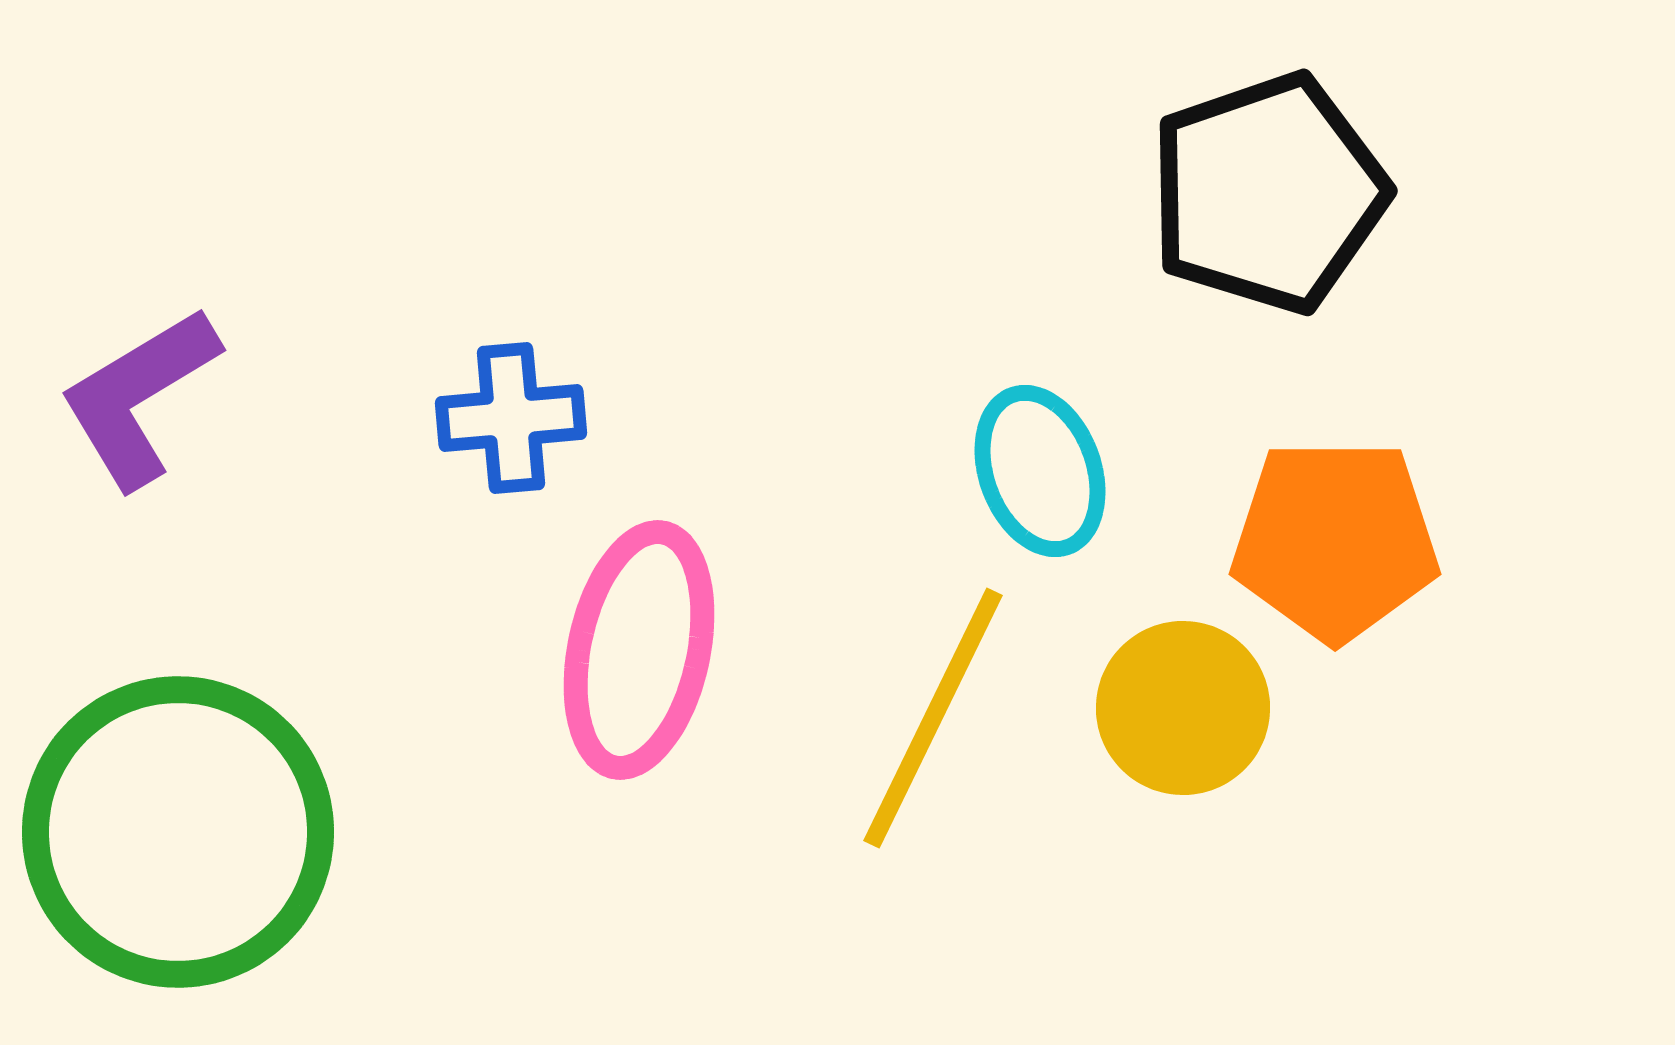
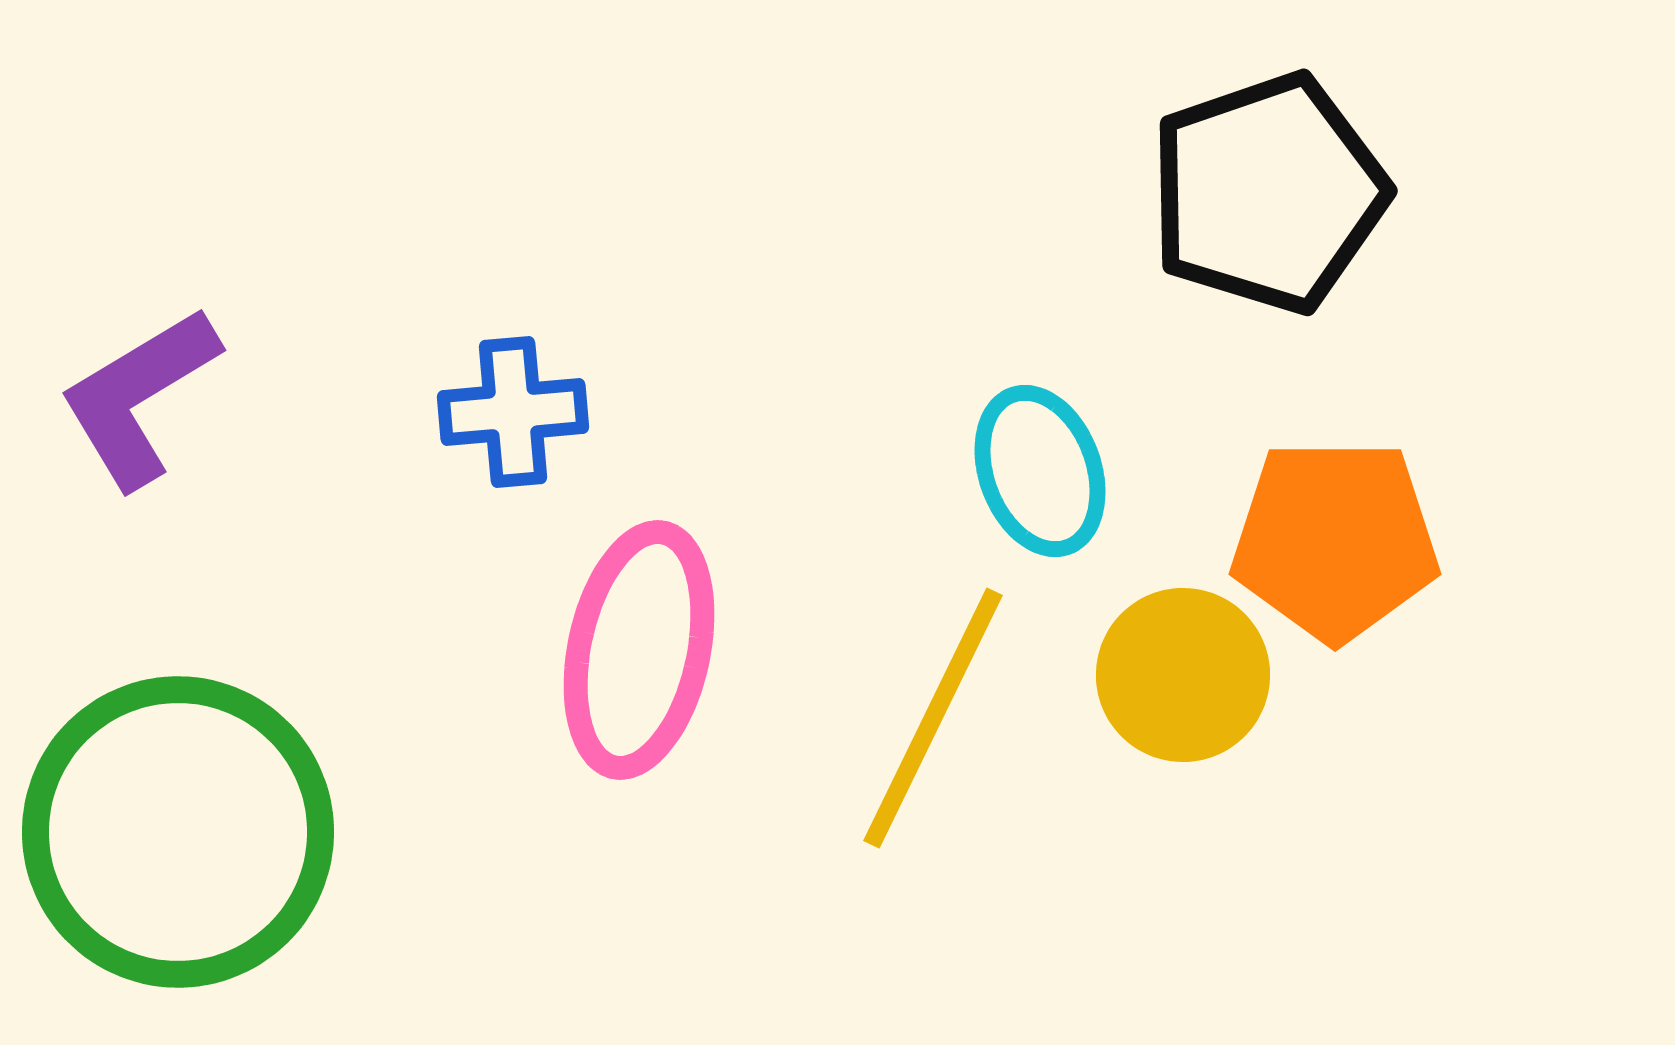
blue cross: moved 2 px right, 6 px up
yellow circle: moved 33 px up
